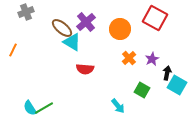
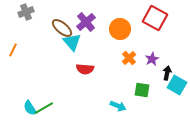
cyan triangle: rotated 18 degrees clockwise
green square: rotated 21 degrees counterclockwise
cyan arrow: rotated 28 degrees counterclockwise
